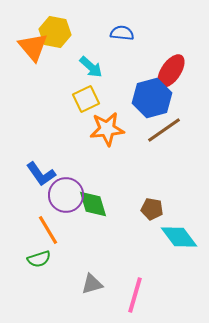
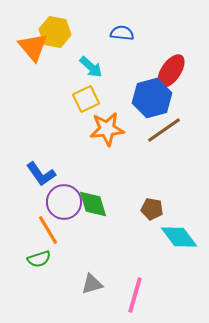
purple circle: moved 2 px left, 7 px down
